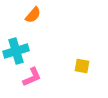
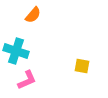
cyan cross: rotated 35 degrees clockwise
pink L-shape: moved 5 px left, 3 px down
